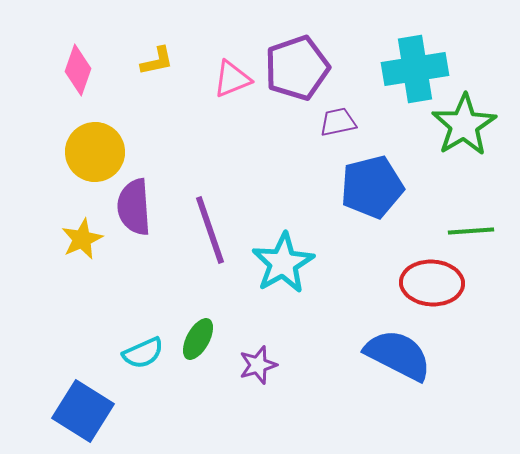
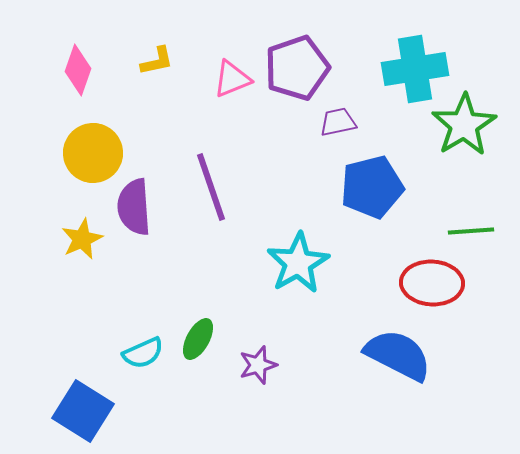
yellow circle: moved 2 px left, 1 px down
purple line: moved 1 px right, 43 px up
cyan star: moved 15 px right
